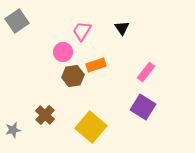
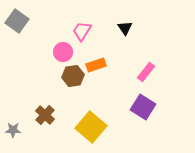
gray square: rotated 20 degrees counterclockwise
black triangle: moved 3 px right
gray star: rotated 14 degrees clockwise
